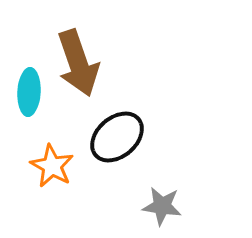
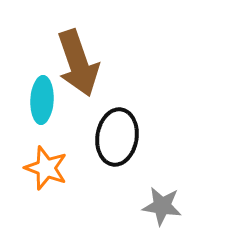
cyan ellipse: moved 13 px right, 8 px down
black ellipse: rotated 40 degrees counterclockwise
orange star: moved 6 px left, 2 px down; rotated 9 degrees counterclockwise
